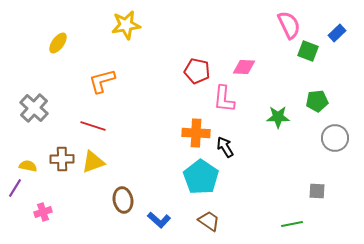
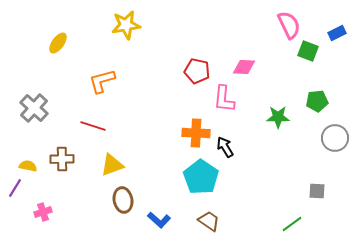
blue rectangle: rotated 18 degrees clockwise
yellow triangle: moved 19 px right, 3 px down
green line: rotated 25 degrees counterclockwise
